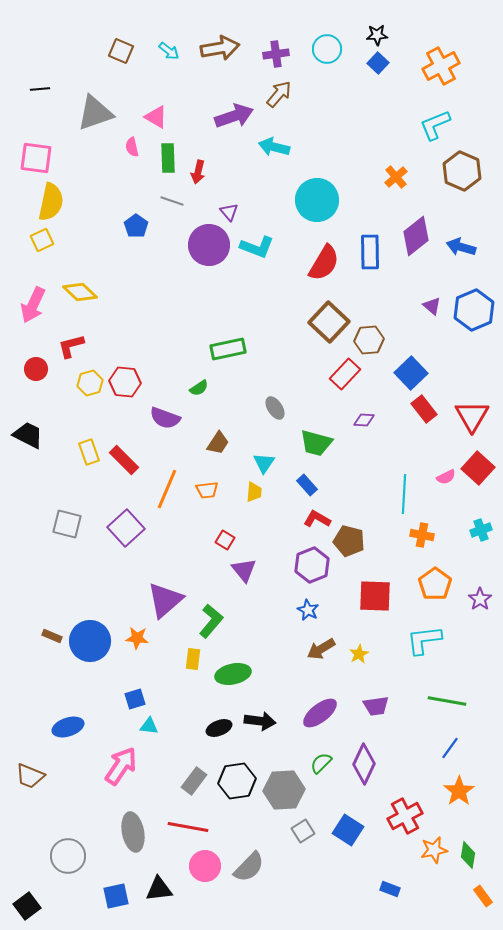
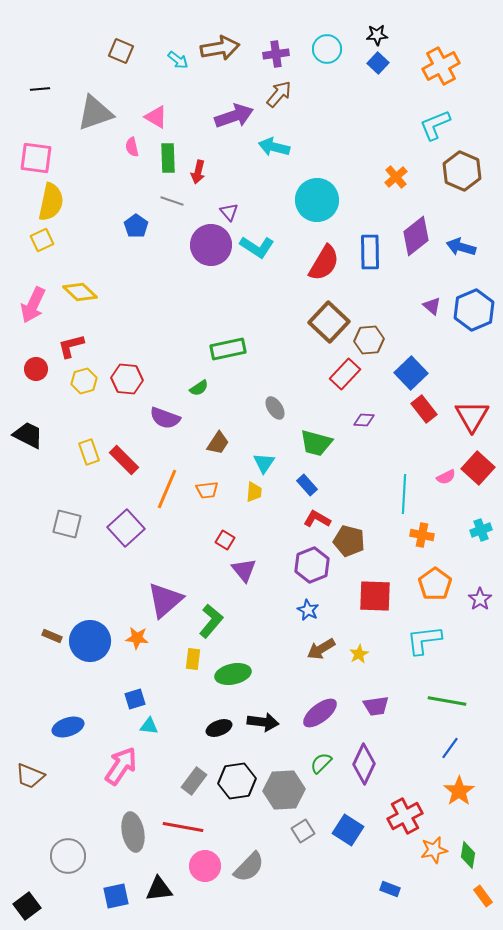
cyan arrow at (169, 51): moved 9 px right, 9 px down
purple circle at (209, 245): moved 2 px right
cyan L-shape at (257, 247): rotated 12 degrees clockwise
red hexagon at (125, 382): moved 2 px right, 3 px up
yellow hexagon at (90, 383): moved 6 px left, 2 px up
black arrow at (260, 721): moved 3 px right, 1 px down
red line at (188, 827): moved 5 px left
